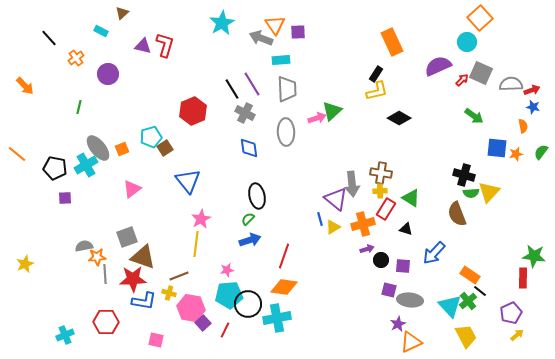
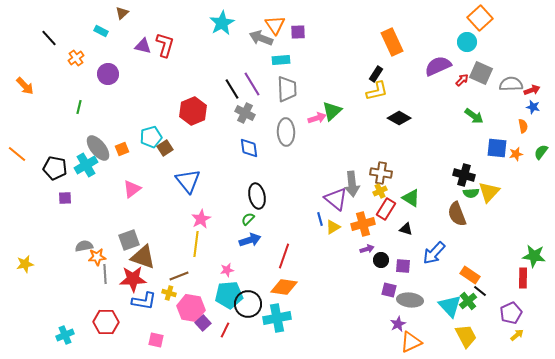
yellow cross at (380, 191): rotated 24 degrees counterclockwise
gray square at (127, 237): moved 2 px right, 3 px down
yellow star at (25, 264): rotated 12 degrees clockwise
